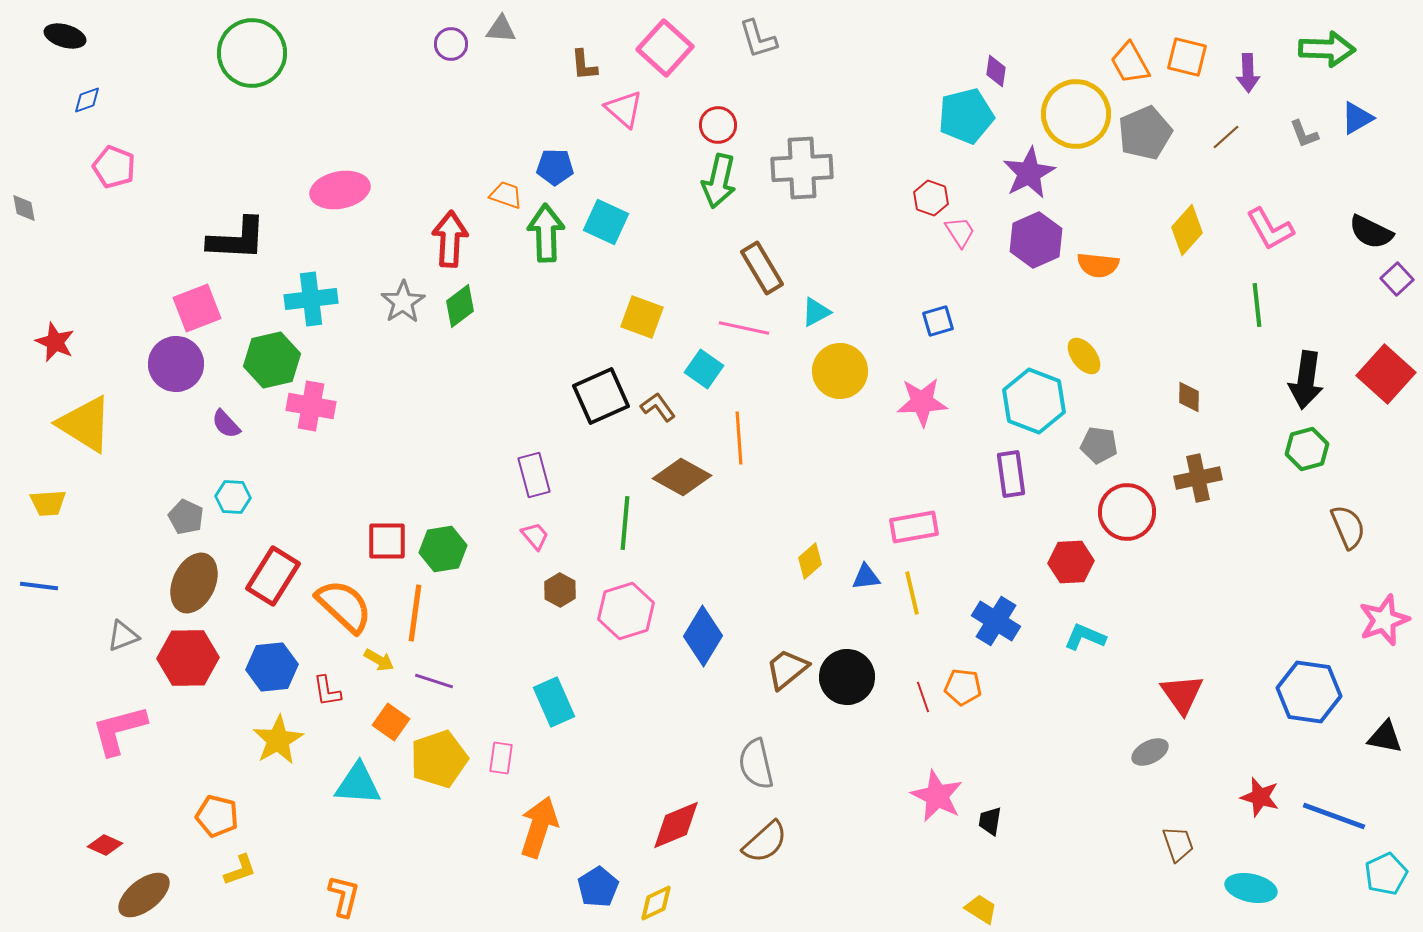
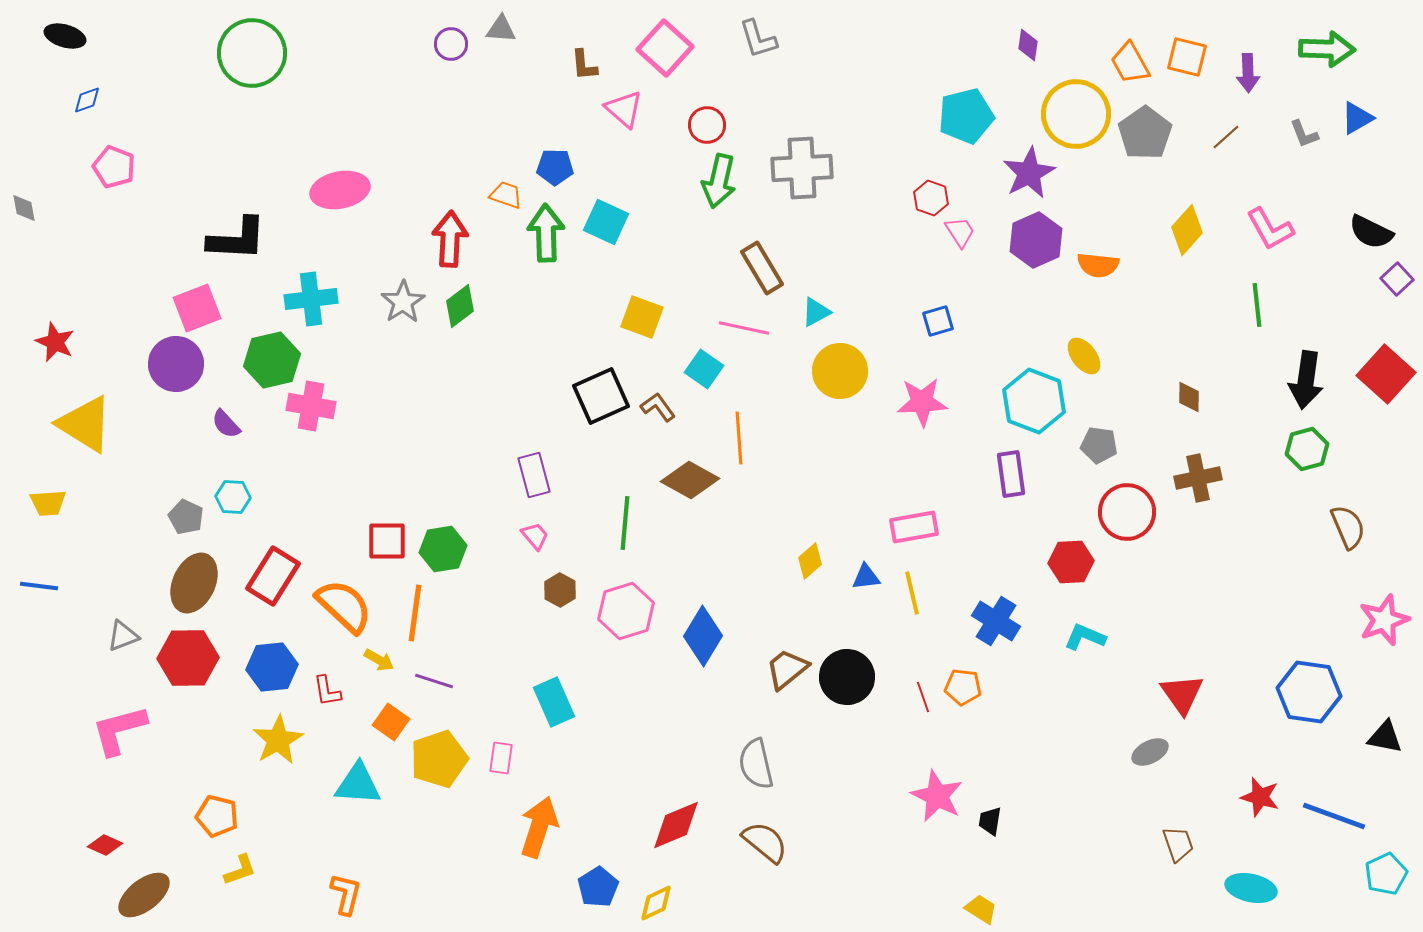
purple diamond at (996, 71): moved 32 px right, 26 px up
red circle at (718, 125): moved 11 px left
gray pentagon at (1145, 133): rotated 12 degrees counterclockwise
brown diamond at (682, 477): moved 8 px right, 3 px down
brown semicircle at (765, 842): rotated 99 degrees counterclockwise
orange L-shape at (344, 896): moved 2 px right, 2 px up
